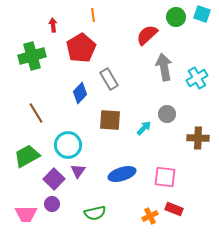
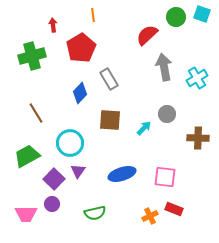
cyan circle: moved 2 px right, 2 px up
